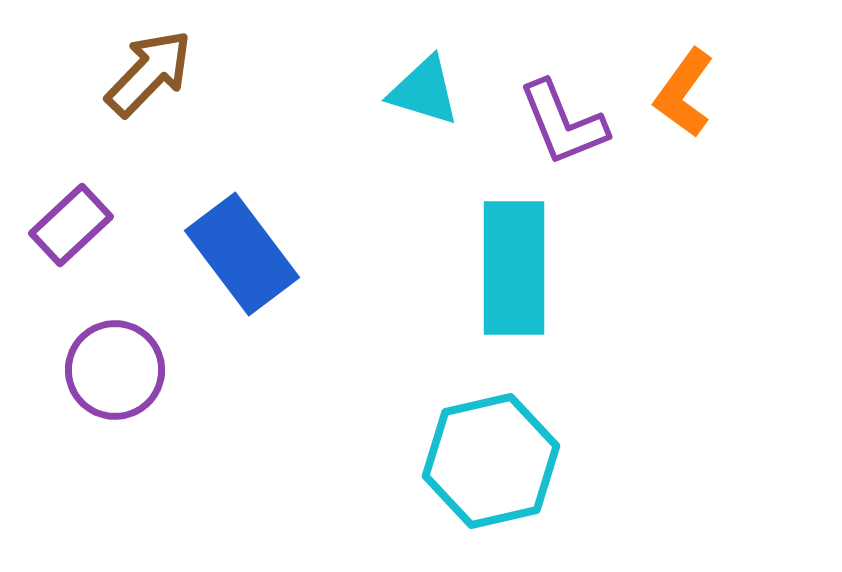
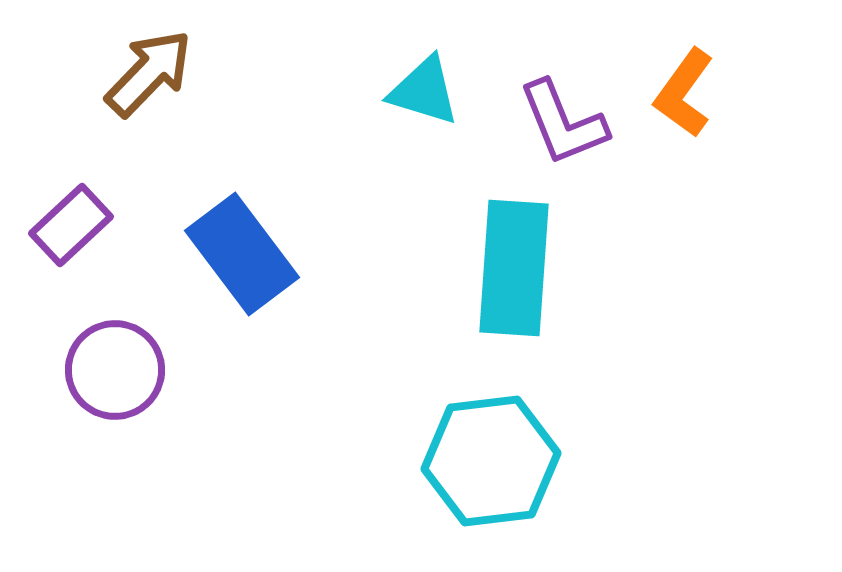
cyan rectangle: rotated 4 degrees clockwise
cyan hexagon: rotated 6 degrees clockwise
